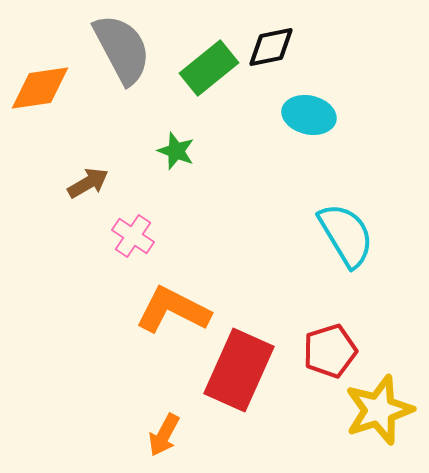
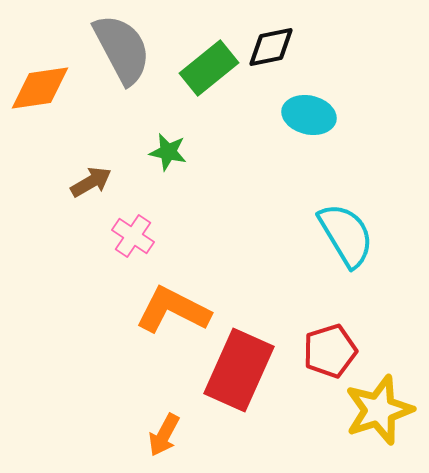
green star: moved 8 px left, 1 px down; rotated 9 degrees counterclockwise
brown arrow: moved 3 px right, 1 px up
